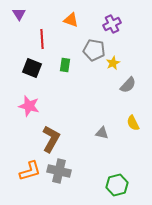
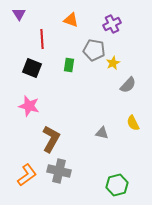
green rectangle: moved 4 px right
orange L-shape: moved 3 px left, 4 px down; rotated 20 degrees counterclockwise
